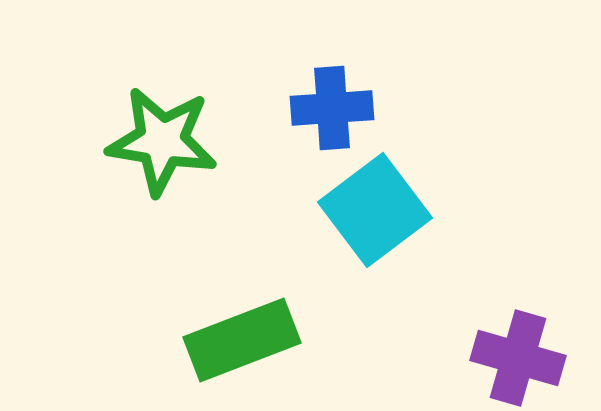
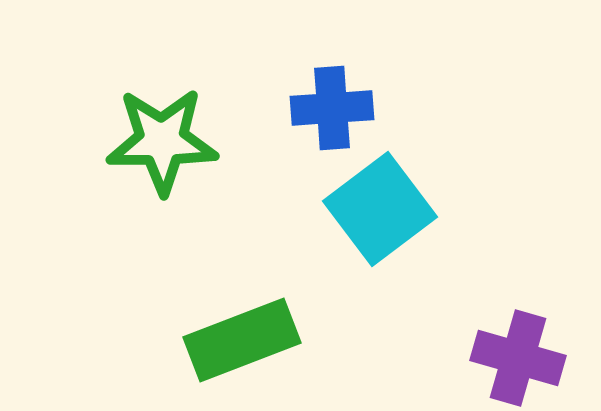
green star: rotated 9 degrees counterclockwise
cyan square: moved 5 px right, 1 px up
